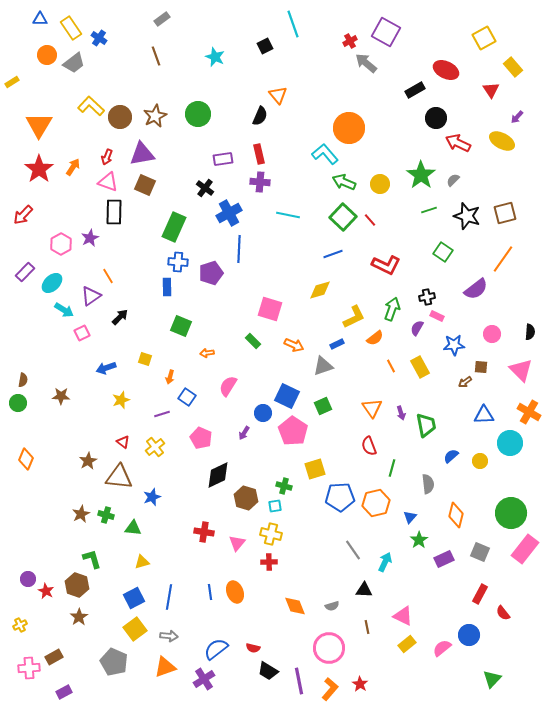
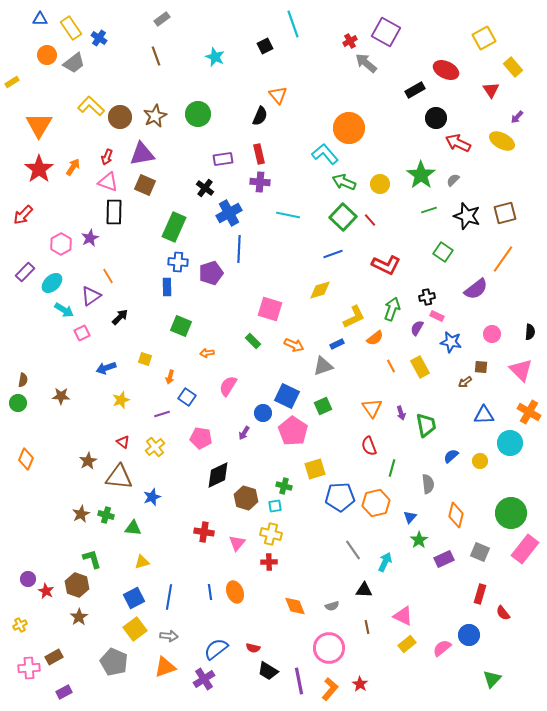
blue star at (454, 345): moved 3 px left, 3 px up; rotated 15 degrees clockwise
pink pentagon at (201, 438): rotated 15 degrees counterclockwise
red rectangle at (480, 594): rotated 12 degrees counterclockwise
